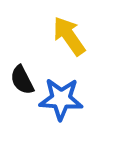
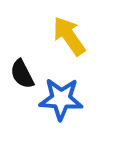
black semicircle: moved 6 px up
